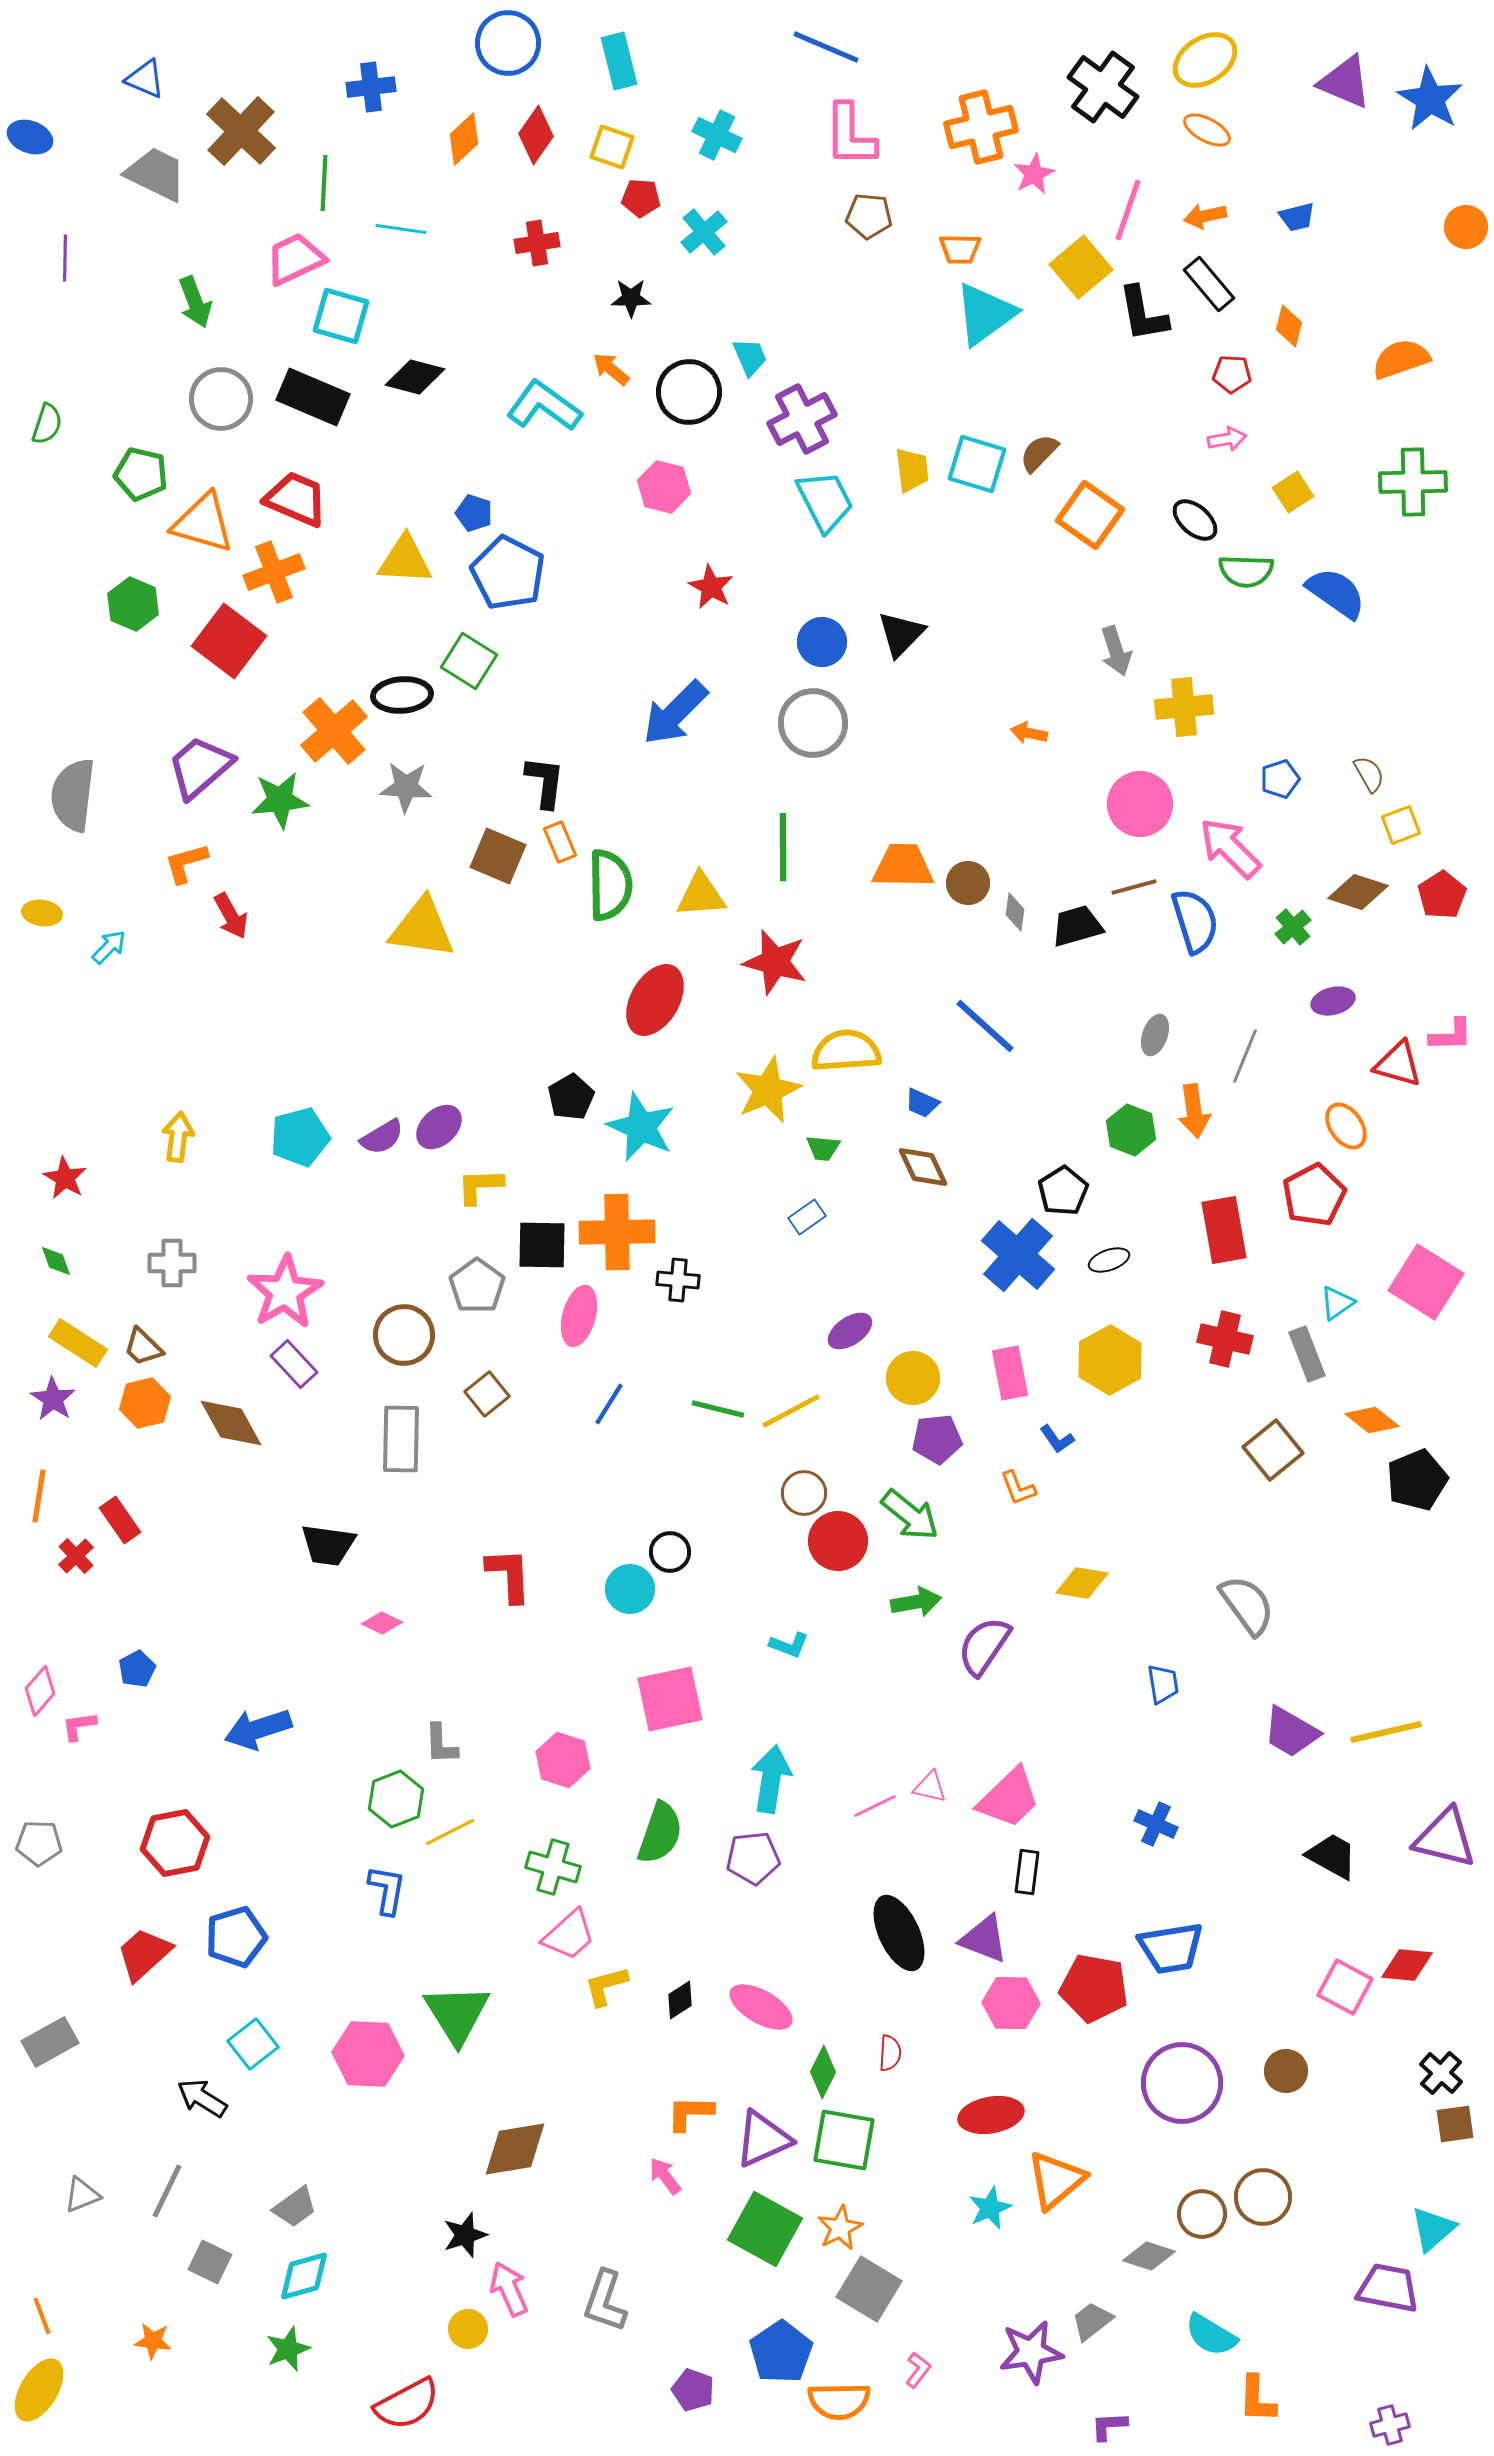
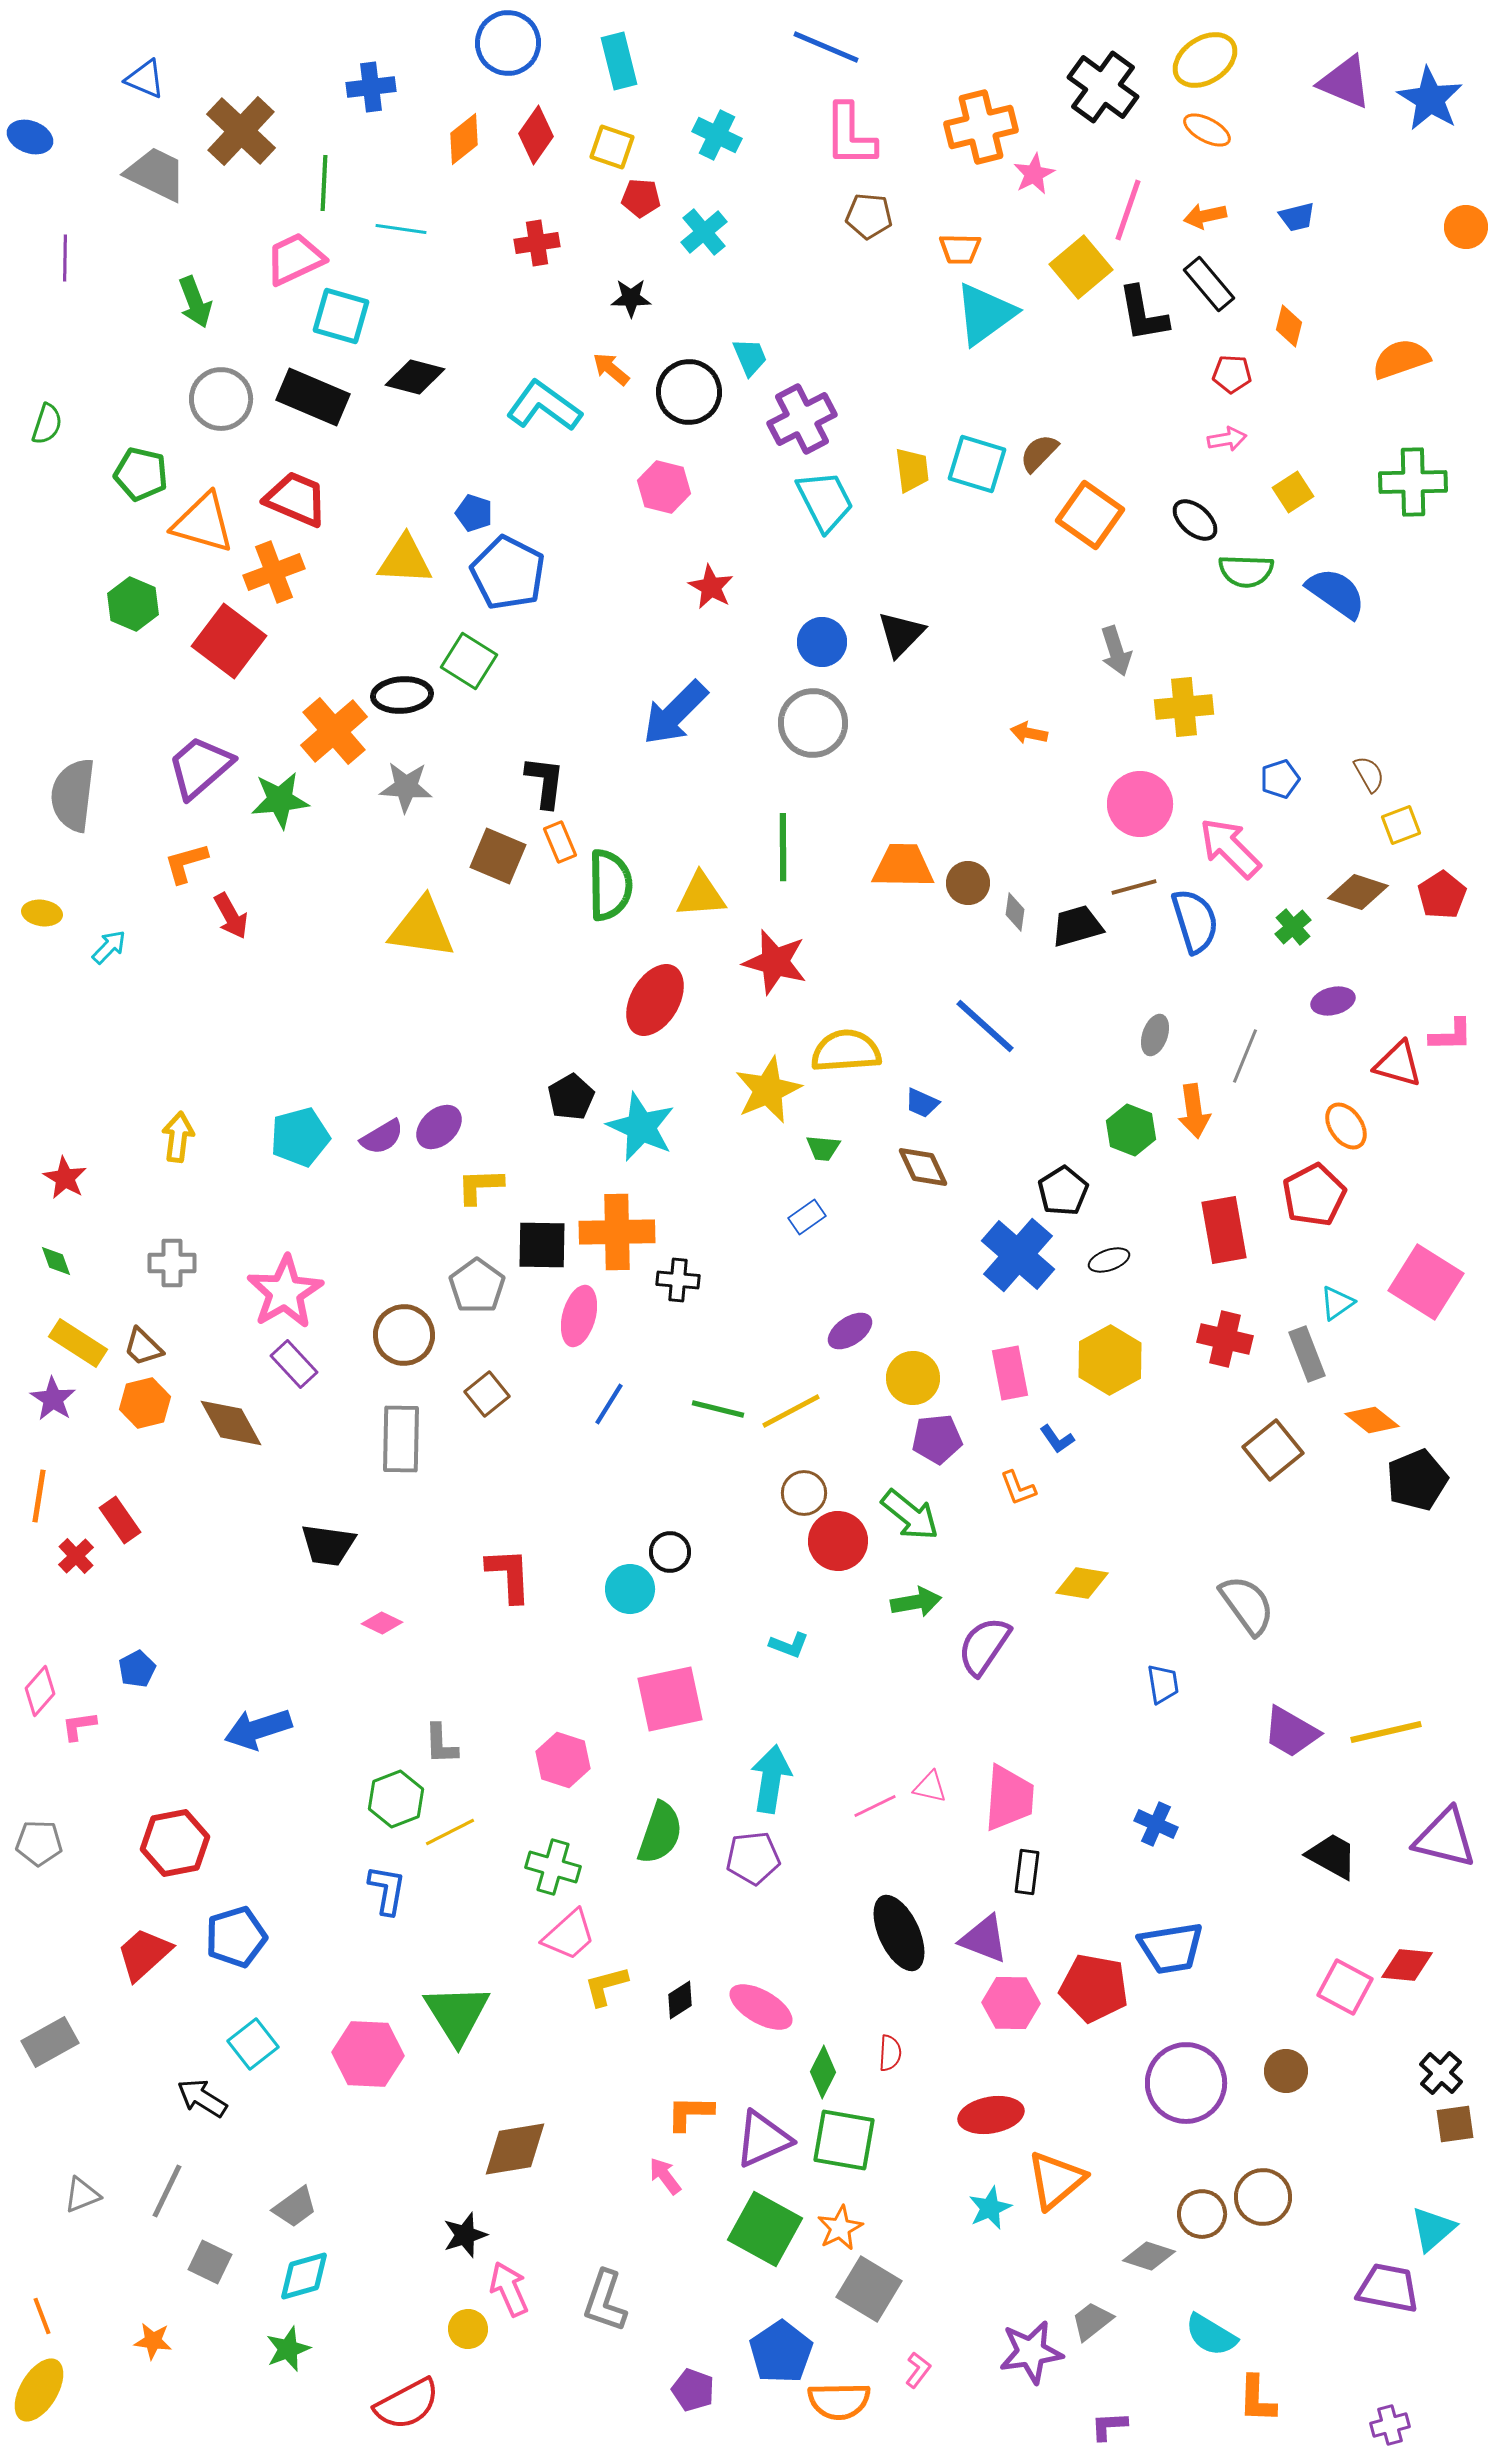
orange diamond at (464, 139): rotated 4 degrees clockwise
pink trapezoid at (1009, 1798): rotated 42 degrees counterclockwise
purple circle at (1182, 2083): moved 4 px right
